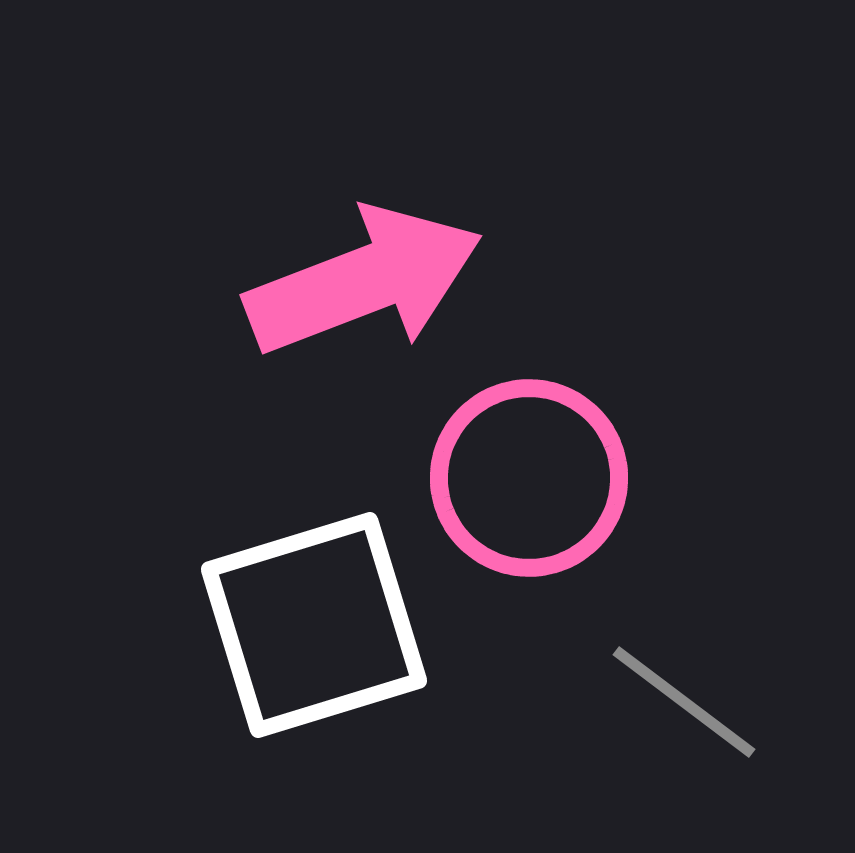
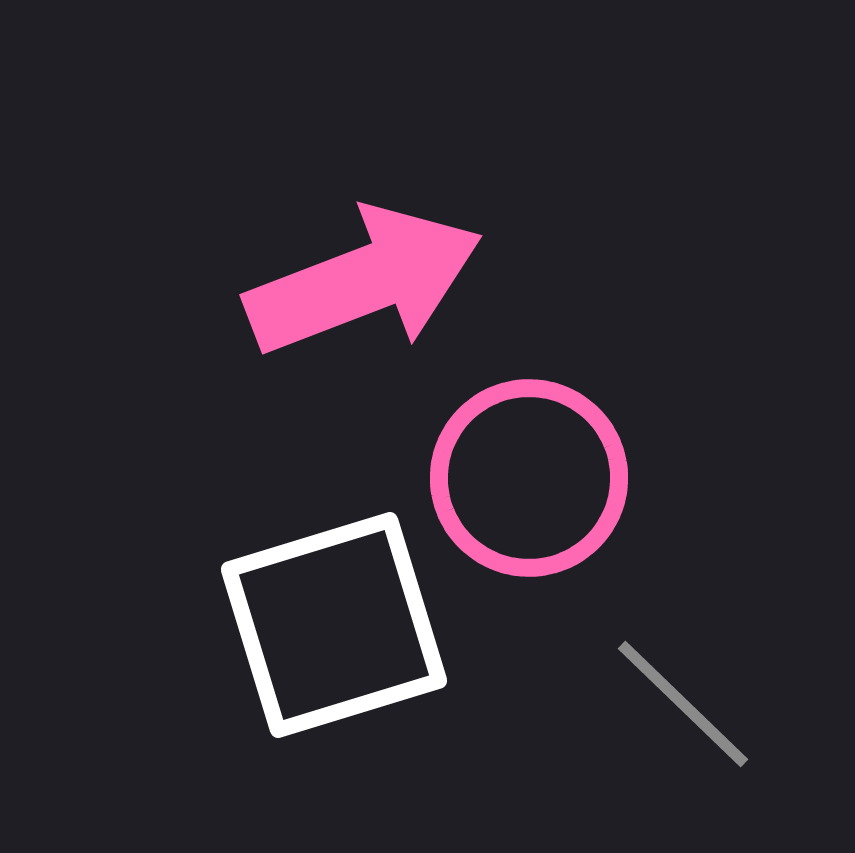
white square: moved 20 px right
gray line: moved 1 px left, 2 px down; rotated 7 degrees clockwise
